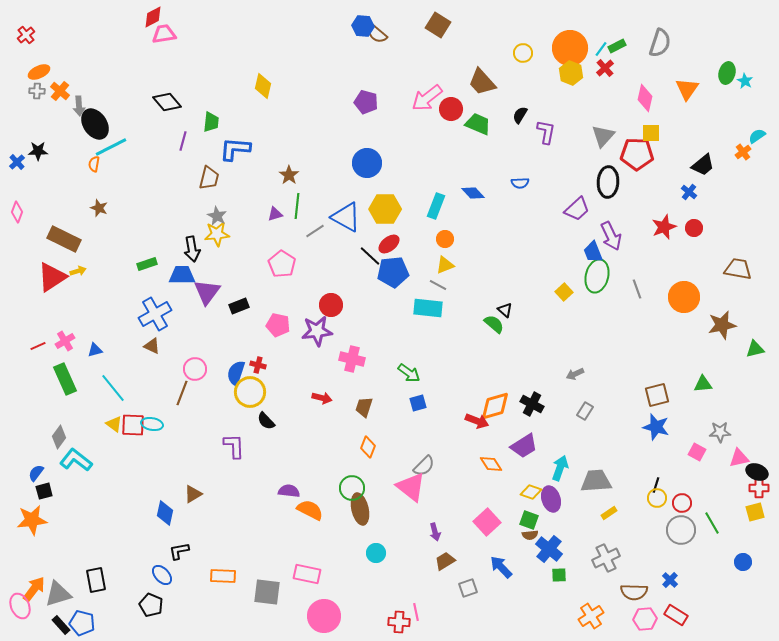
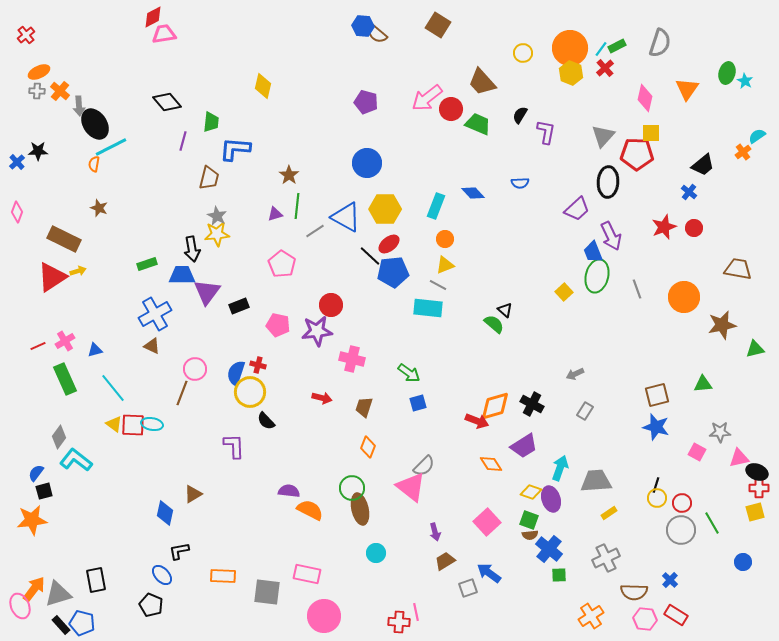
blue arrow at (501, 567): moved 12 px left, 6 px down; rotated 10 degrees counterclockwise
pink hexagon at (645, 619): rotated 10 degrees clockwise
